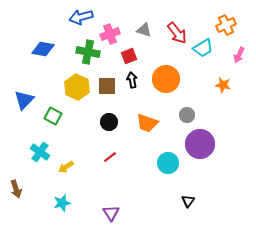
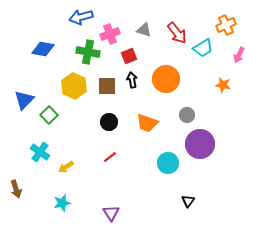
yellow hexagon: moved 3 px left, 1 px up
green square: moved 4 px left, 1 px up; rotated 18 degrees clockwise
